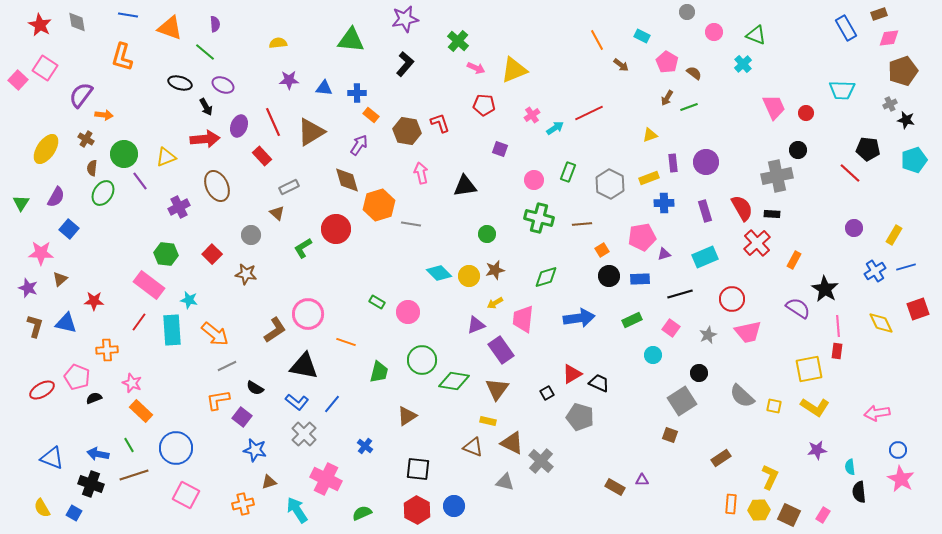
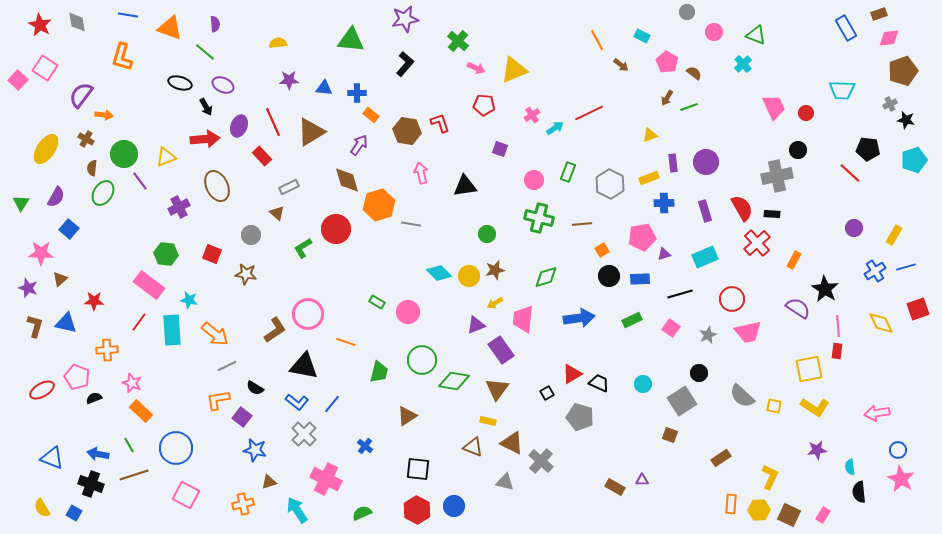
red square at (212, 254): rotated 24 degrees counterclockwise
cyan circle at (653, 355): moved 10 px left, 29 px down
